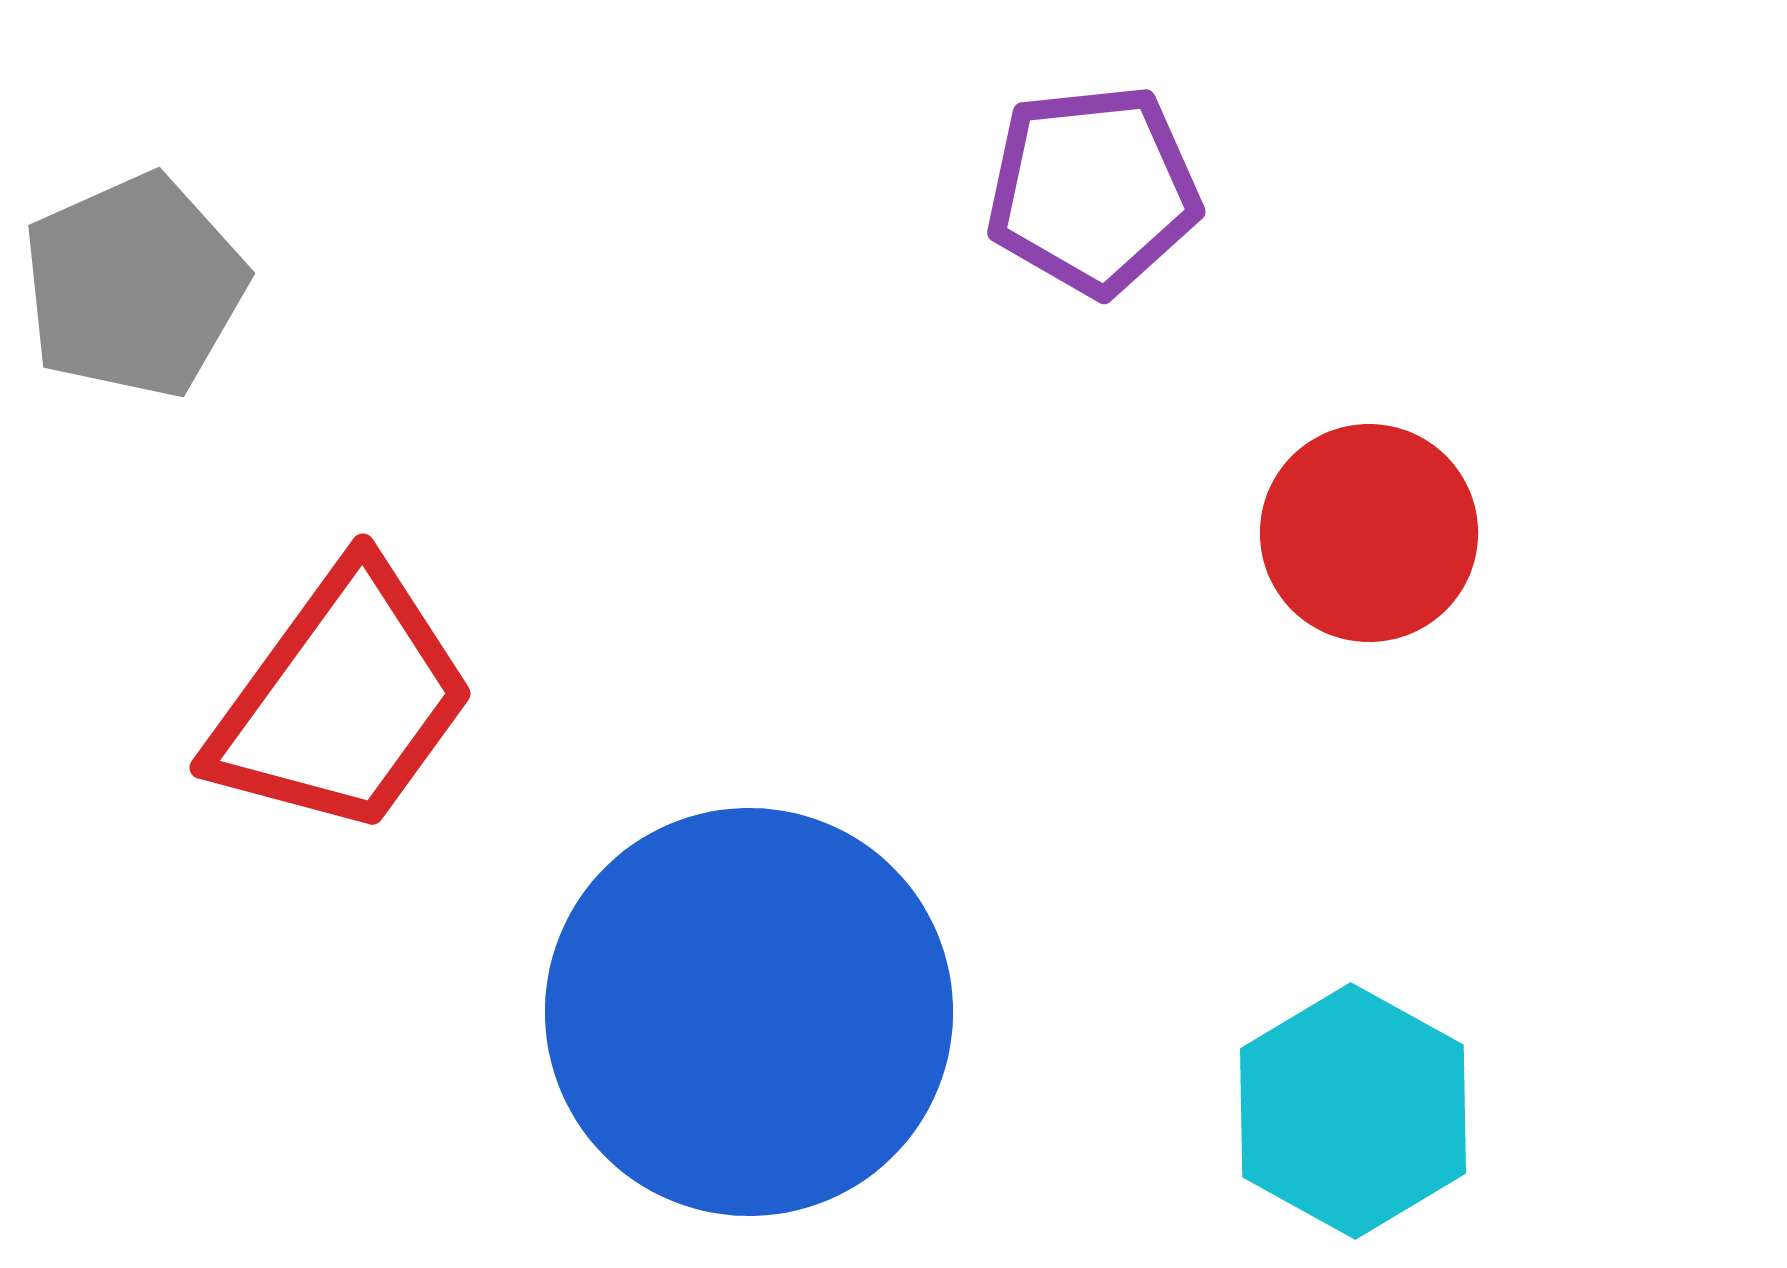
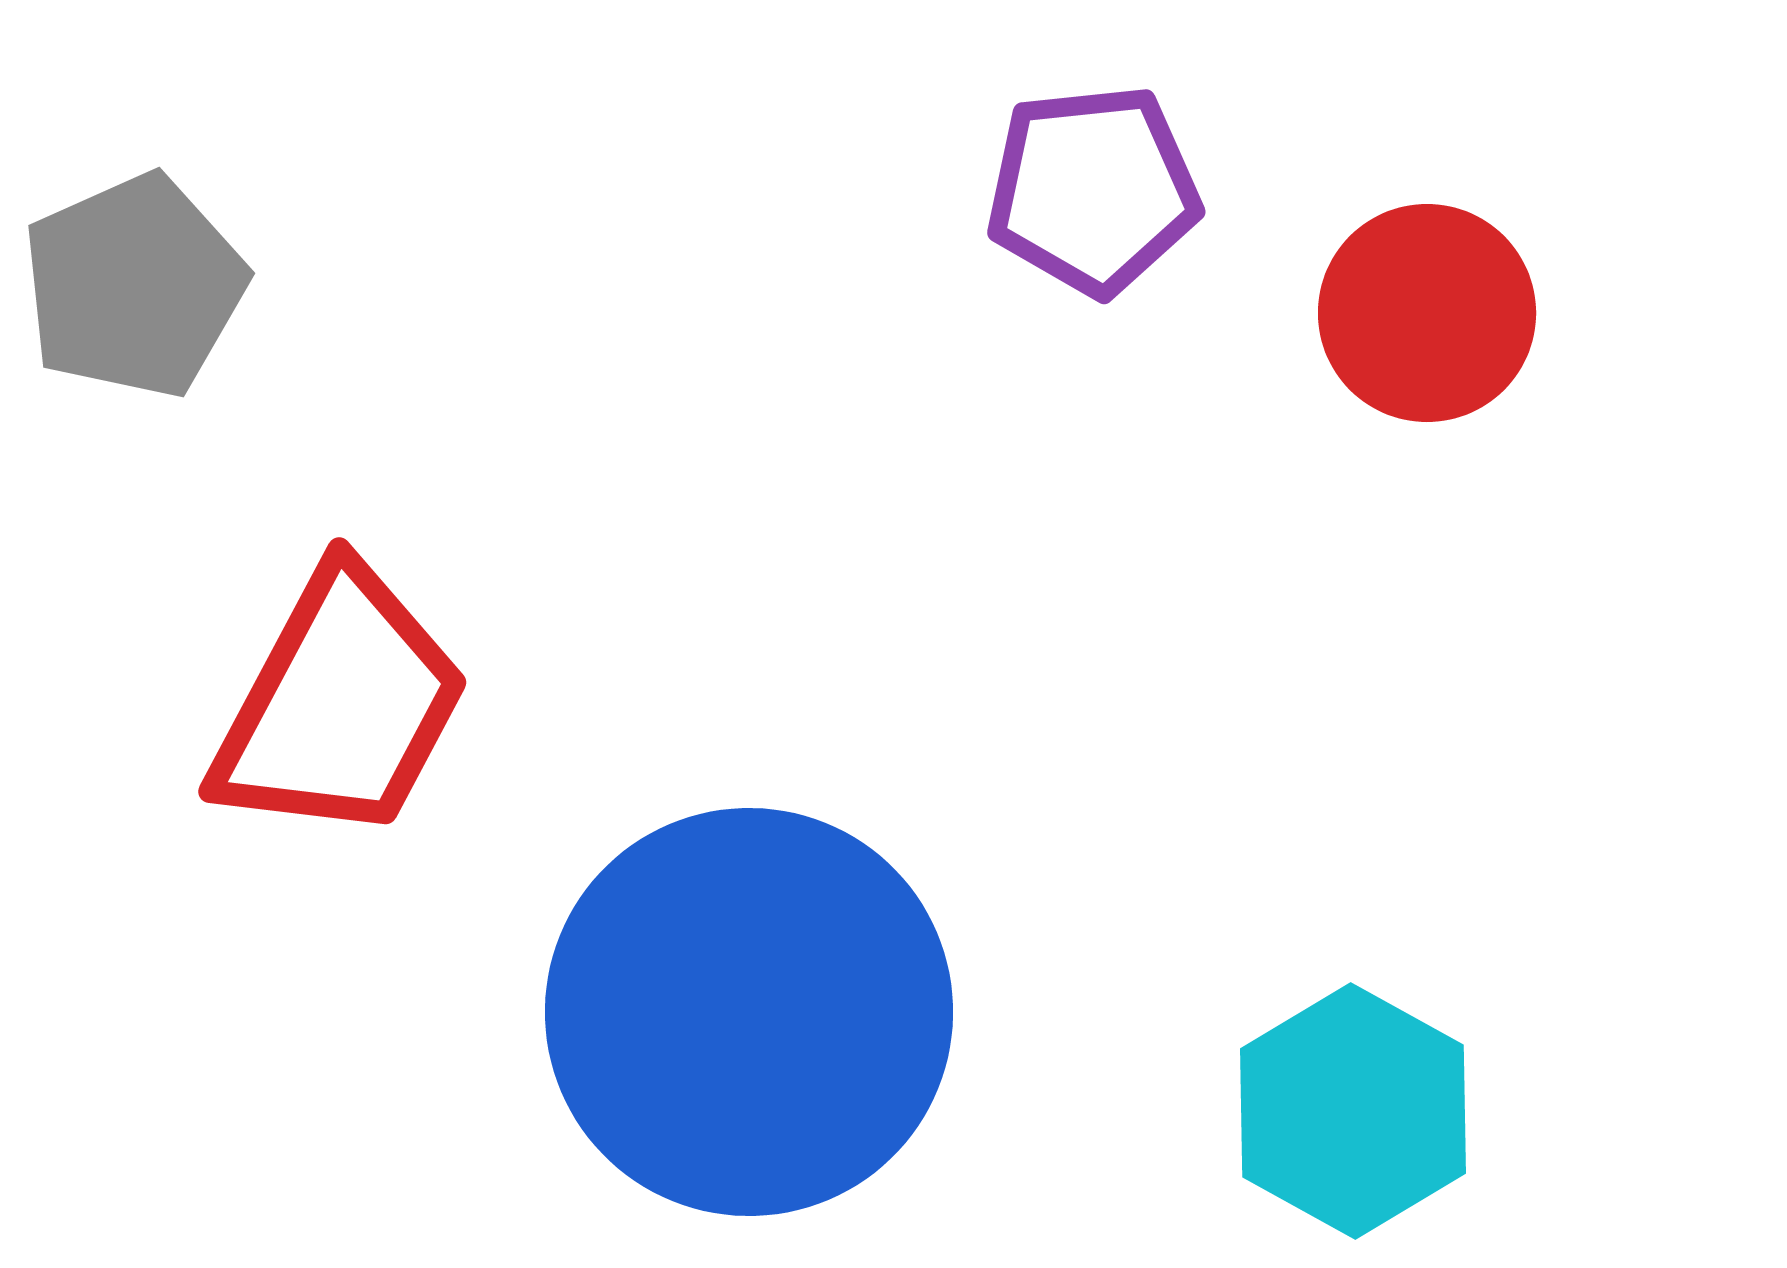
red circle: moved 58 px right, 220 px up
red trapezoid: moved 2 px left, 5 px down; rotated 8 degrees counterclockwise
